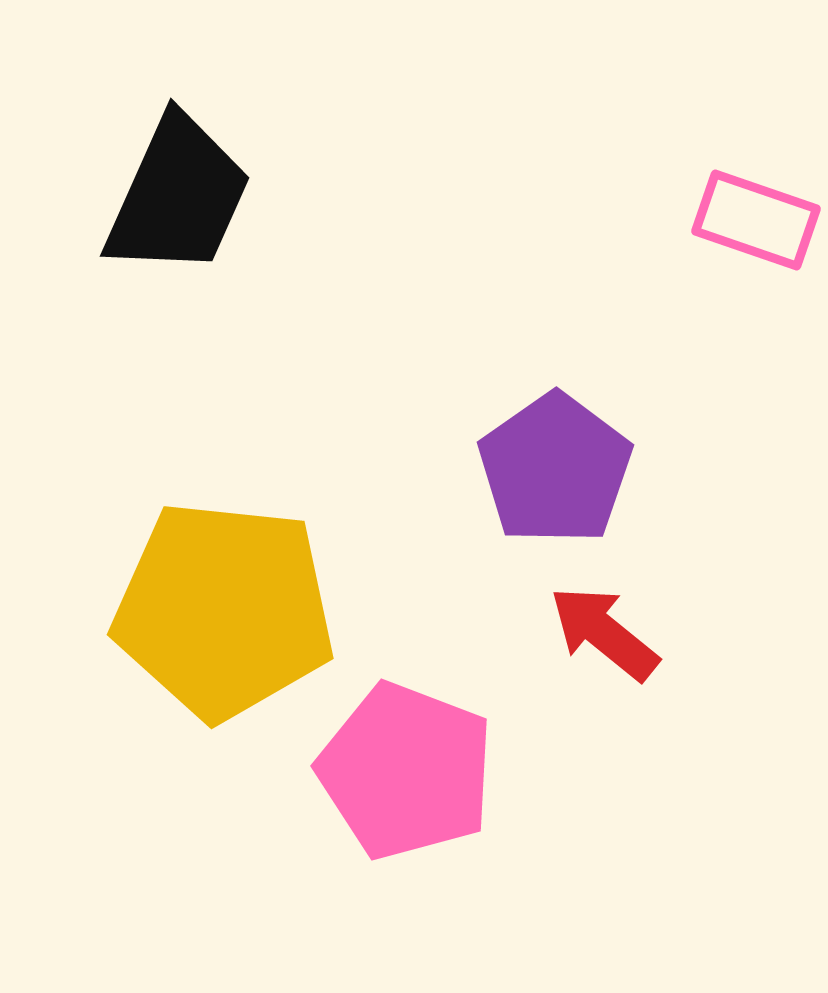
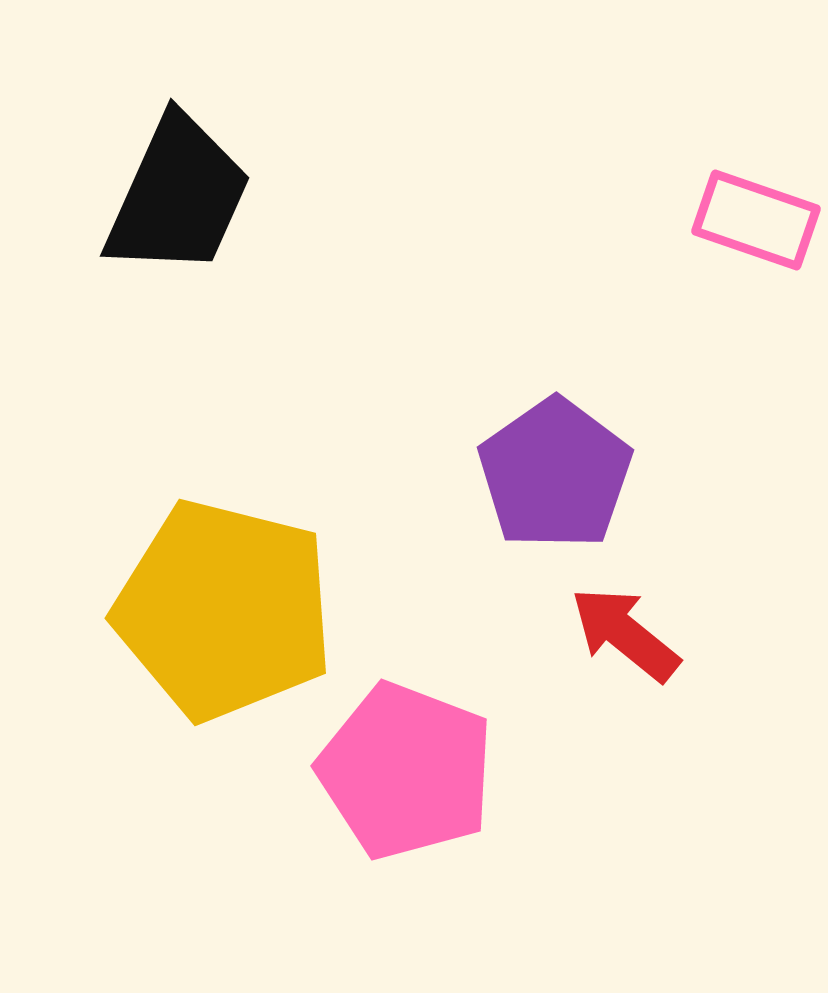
purple pentagon: moved 5 px down
yellow pentagon: rotated 8 degrees clockwise
red arrow: moved 21 px right, 1 px down
